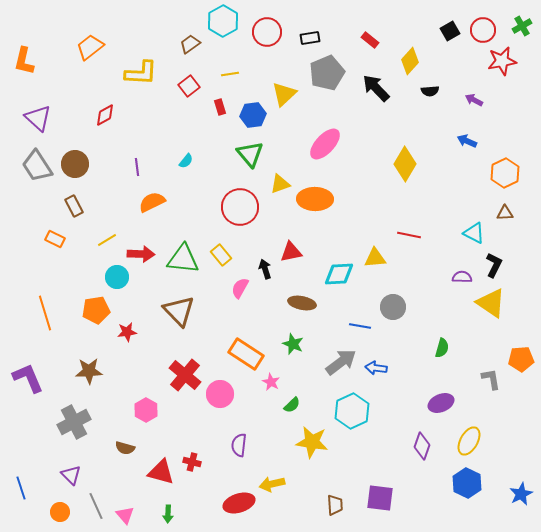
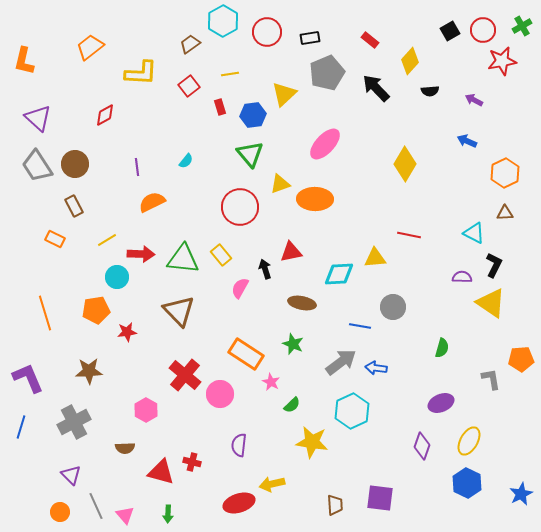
brown semicircle at (125, 448): rotated 18 degrees counterclockwise
blue line at (21, 488): moved 61 px up; rotated 35 degrees clockwise
